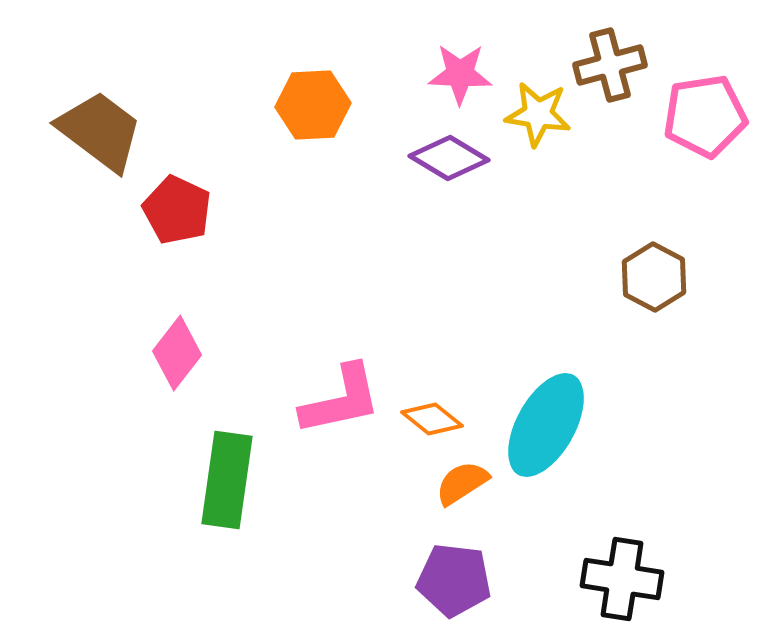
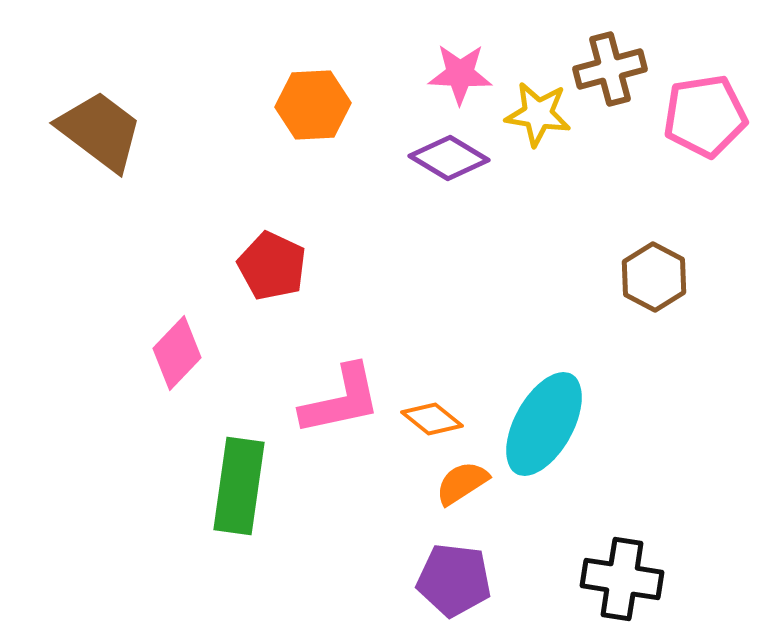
brown cross: moved 4 px down
red pentagon: moved 95 px right, 56 px down
pink diamond: rotated 6 degrees clockwise
cyan ellipse: moved 2 px left, 1 px up
green rectangle: moved 12 px right, 6 px down
